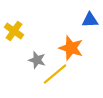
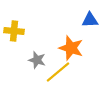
yellow cross: rotated 30 degrees counterclockwise
yellow line: moved 3 px right, 2 px up
